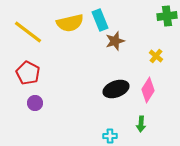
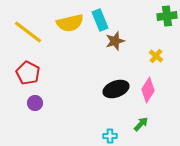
green arrow: rotated 140 degrees counterclockwise
